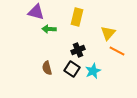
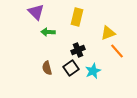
purple triangle: rotated 30 degrees clockwise
green arrow: moved 1 px left, 3 px down
yellow triangle: rotated 28 degrees clockwise
orange line: rotated 21 degrees clockwise
black square: moved 1 px left, 1 px up; rotated 21 degrees clockwise
